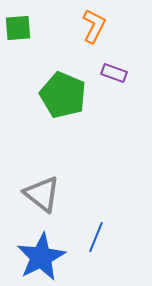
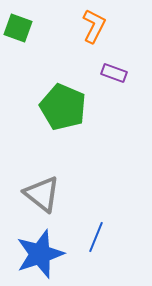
green square: rotated 24 degrees clockwise
green pentagon: moved 12 px down
blue star: moved 1 px left, 3 px up; rotated 9 degrees clockwise
